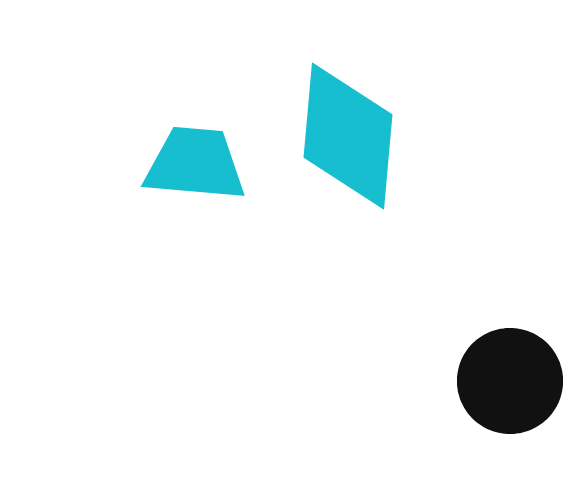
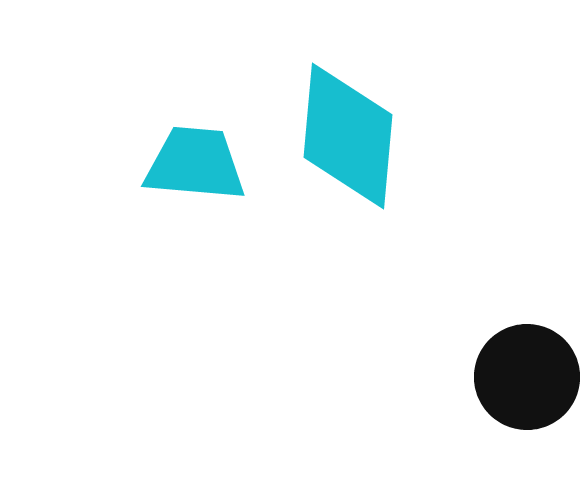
black circle: moved 17 px right, 4 px up
